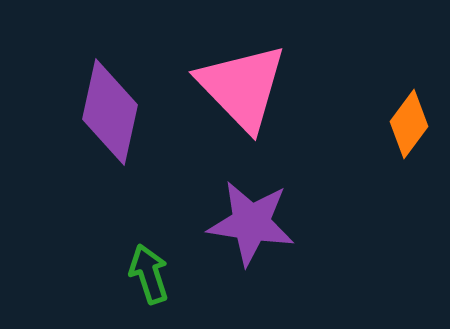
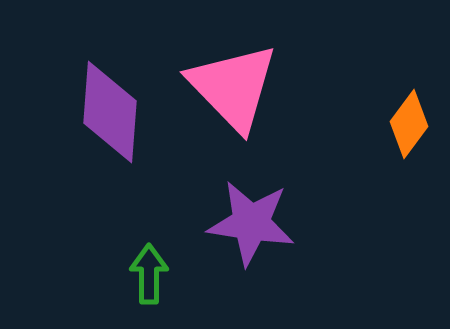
pink triangle: moved 9 px left
purple diamond: rotated 8 degrees counterclockwise
green arrow: rotated 18 degrees clockwise
